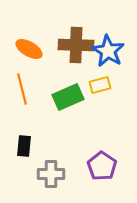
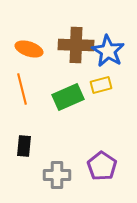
orange ellipse: rotated 12 degrees counterclockwise
yellow rectangle: moved 1 px right
gray cross: moved 6 px right, 1 px down
